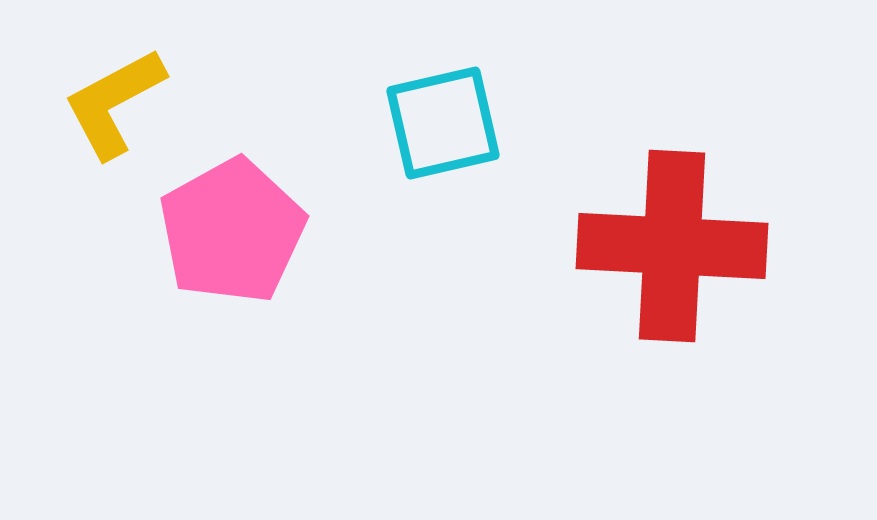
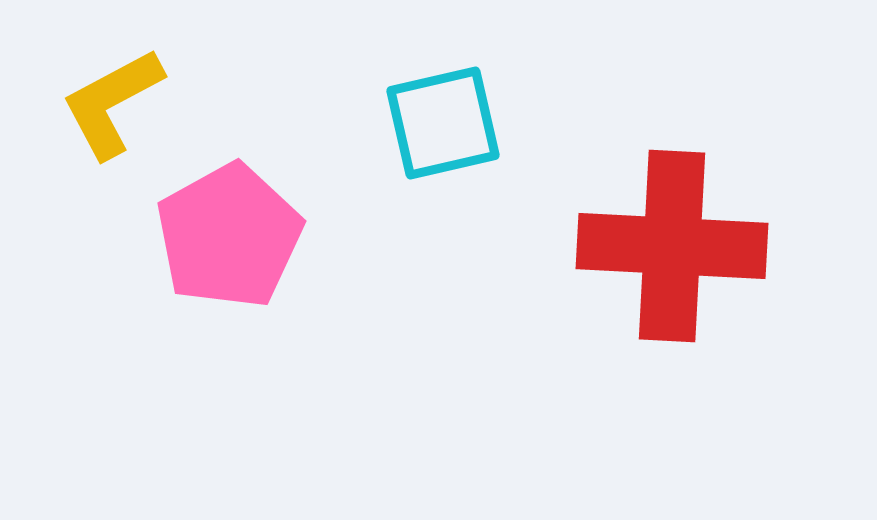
yellow L-shape: moved 2 px left
pink pentagon: moved 3 px left, 5 px down
